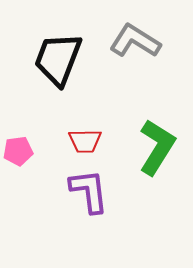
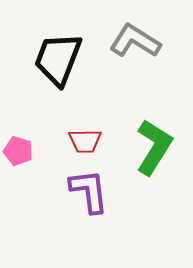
green L-shape: moved 3 px left
pink pentagon: rotated 24 degrees clockwise
